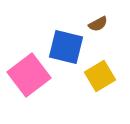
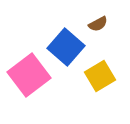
blue square: rotated 27 degrees clockwise
